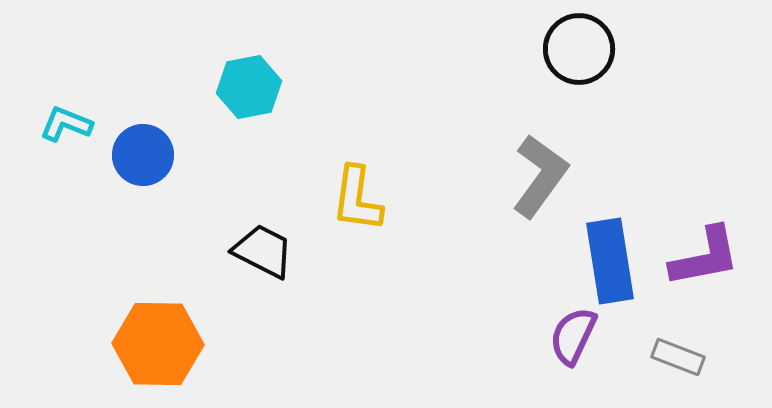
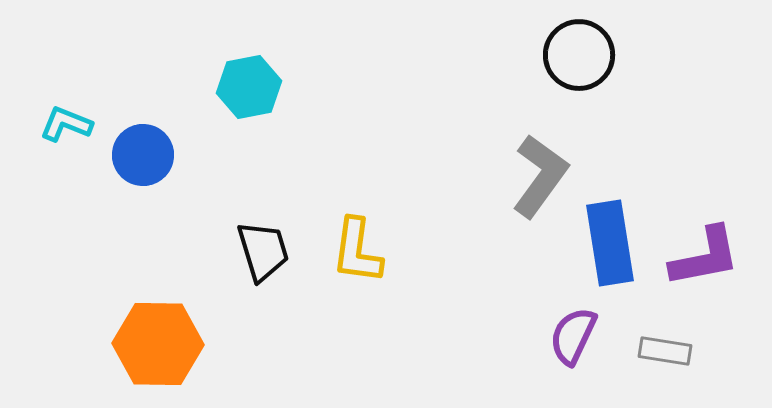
black circle: moved 6 px down
yellow L-shape: moved 52 px down
black trapezoid: rotated 46 degrees clockwise
blue rectangle: moved 18 px up
gray rectangle: moved 13 px left, 6 px up; rotated 12 degrees counterclockwise
